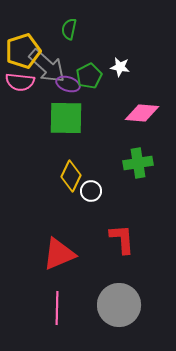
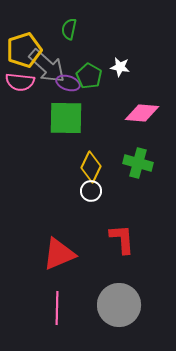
yellow pentagon: moved 1 px right, 1 px up
green pentagon: rotated 15 degrees counterclockwise
purple ellipse: moved 1 px up
green cross: rotated 24 degrees clockwise
yellow diamond: moved 20 px right, 9 px up
